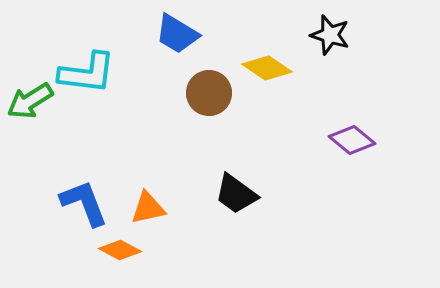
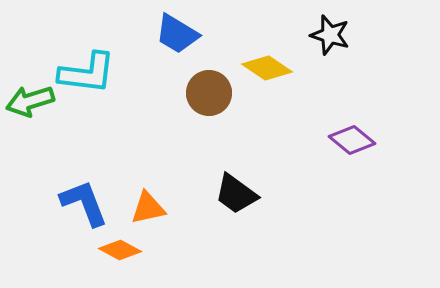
green arrow: rotated 15 degrees clockwise
